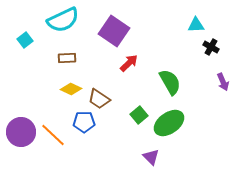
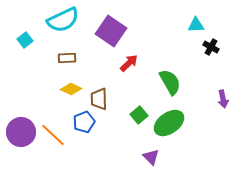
purple square: moved 3 px left
purple arrow: moved 17 px down; rotated 12 degrees clockwise
brown trapezoid: rotated 55 degrees clockwise
blue pentagon: rotated 20 degrees counterclockwise
